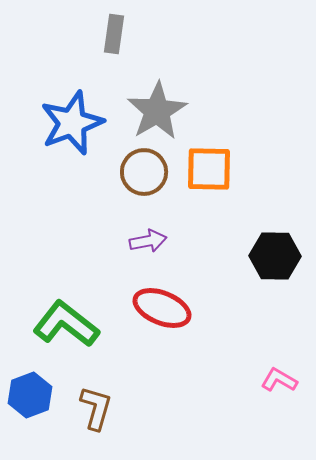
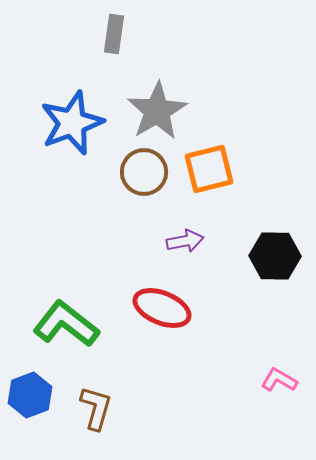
orange square: rotated 15 degrees counterclockwise
purple arrow: moved 37 px right
